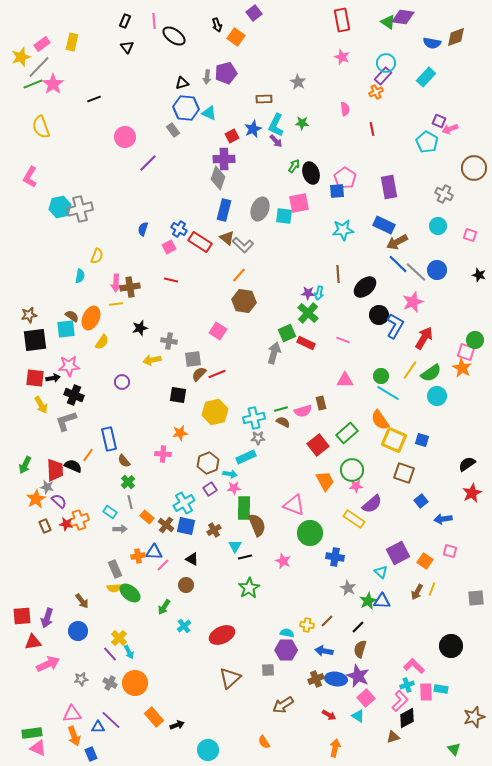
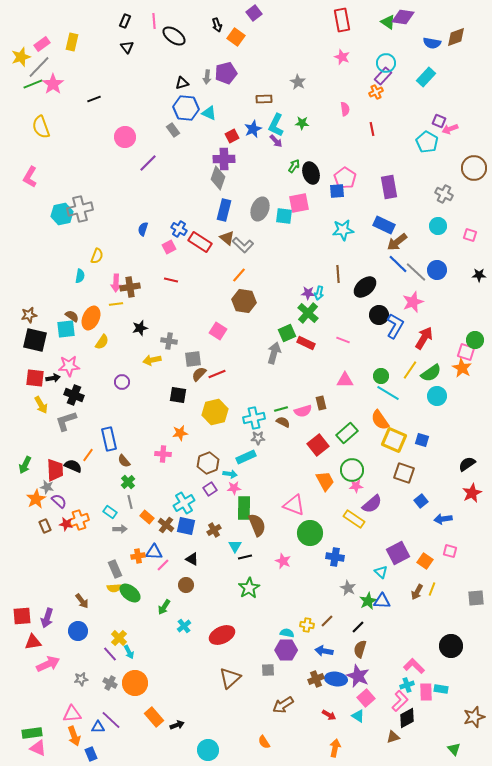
cyan hexagon at (60, 207): moved 2 px right, 7 px down
brown arrow at (397, 242): rotated 10 degrees counterclockwise
black star at (479, 275): rotated 16 degrees counterclockwise
black square at (35, 340): rotated 20 degrees clockwise
